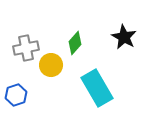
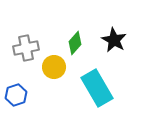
black star: moved 10 px left, 3 px down
yellow circle: moved 3 px right, 2 px down
